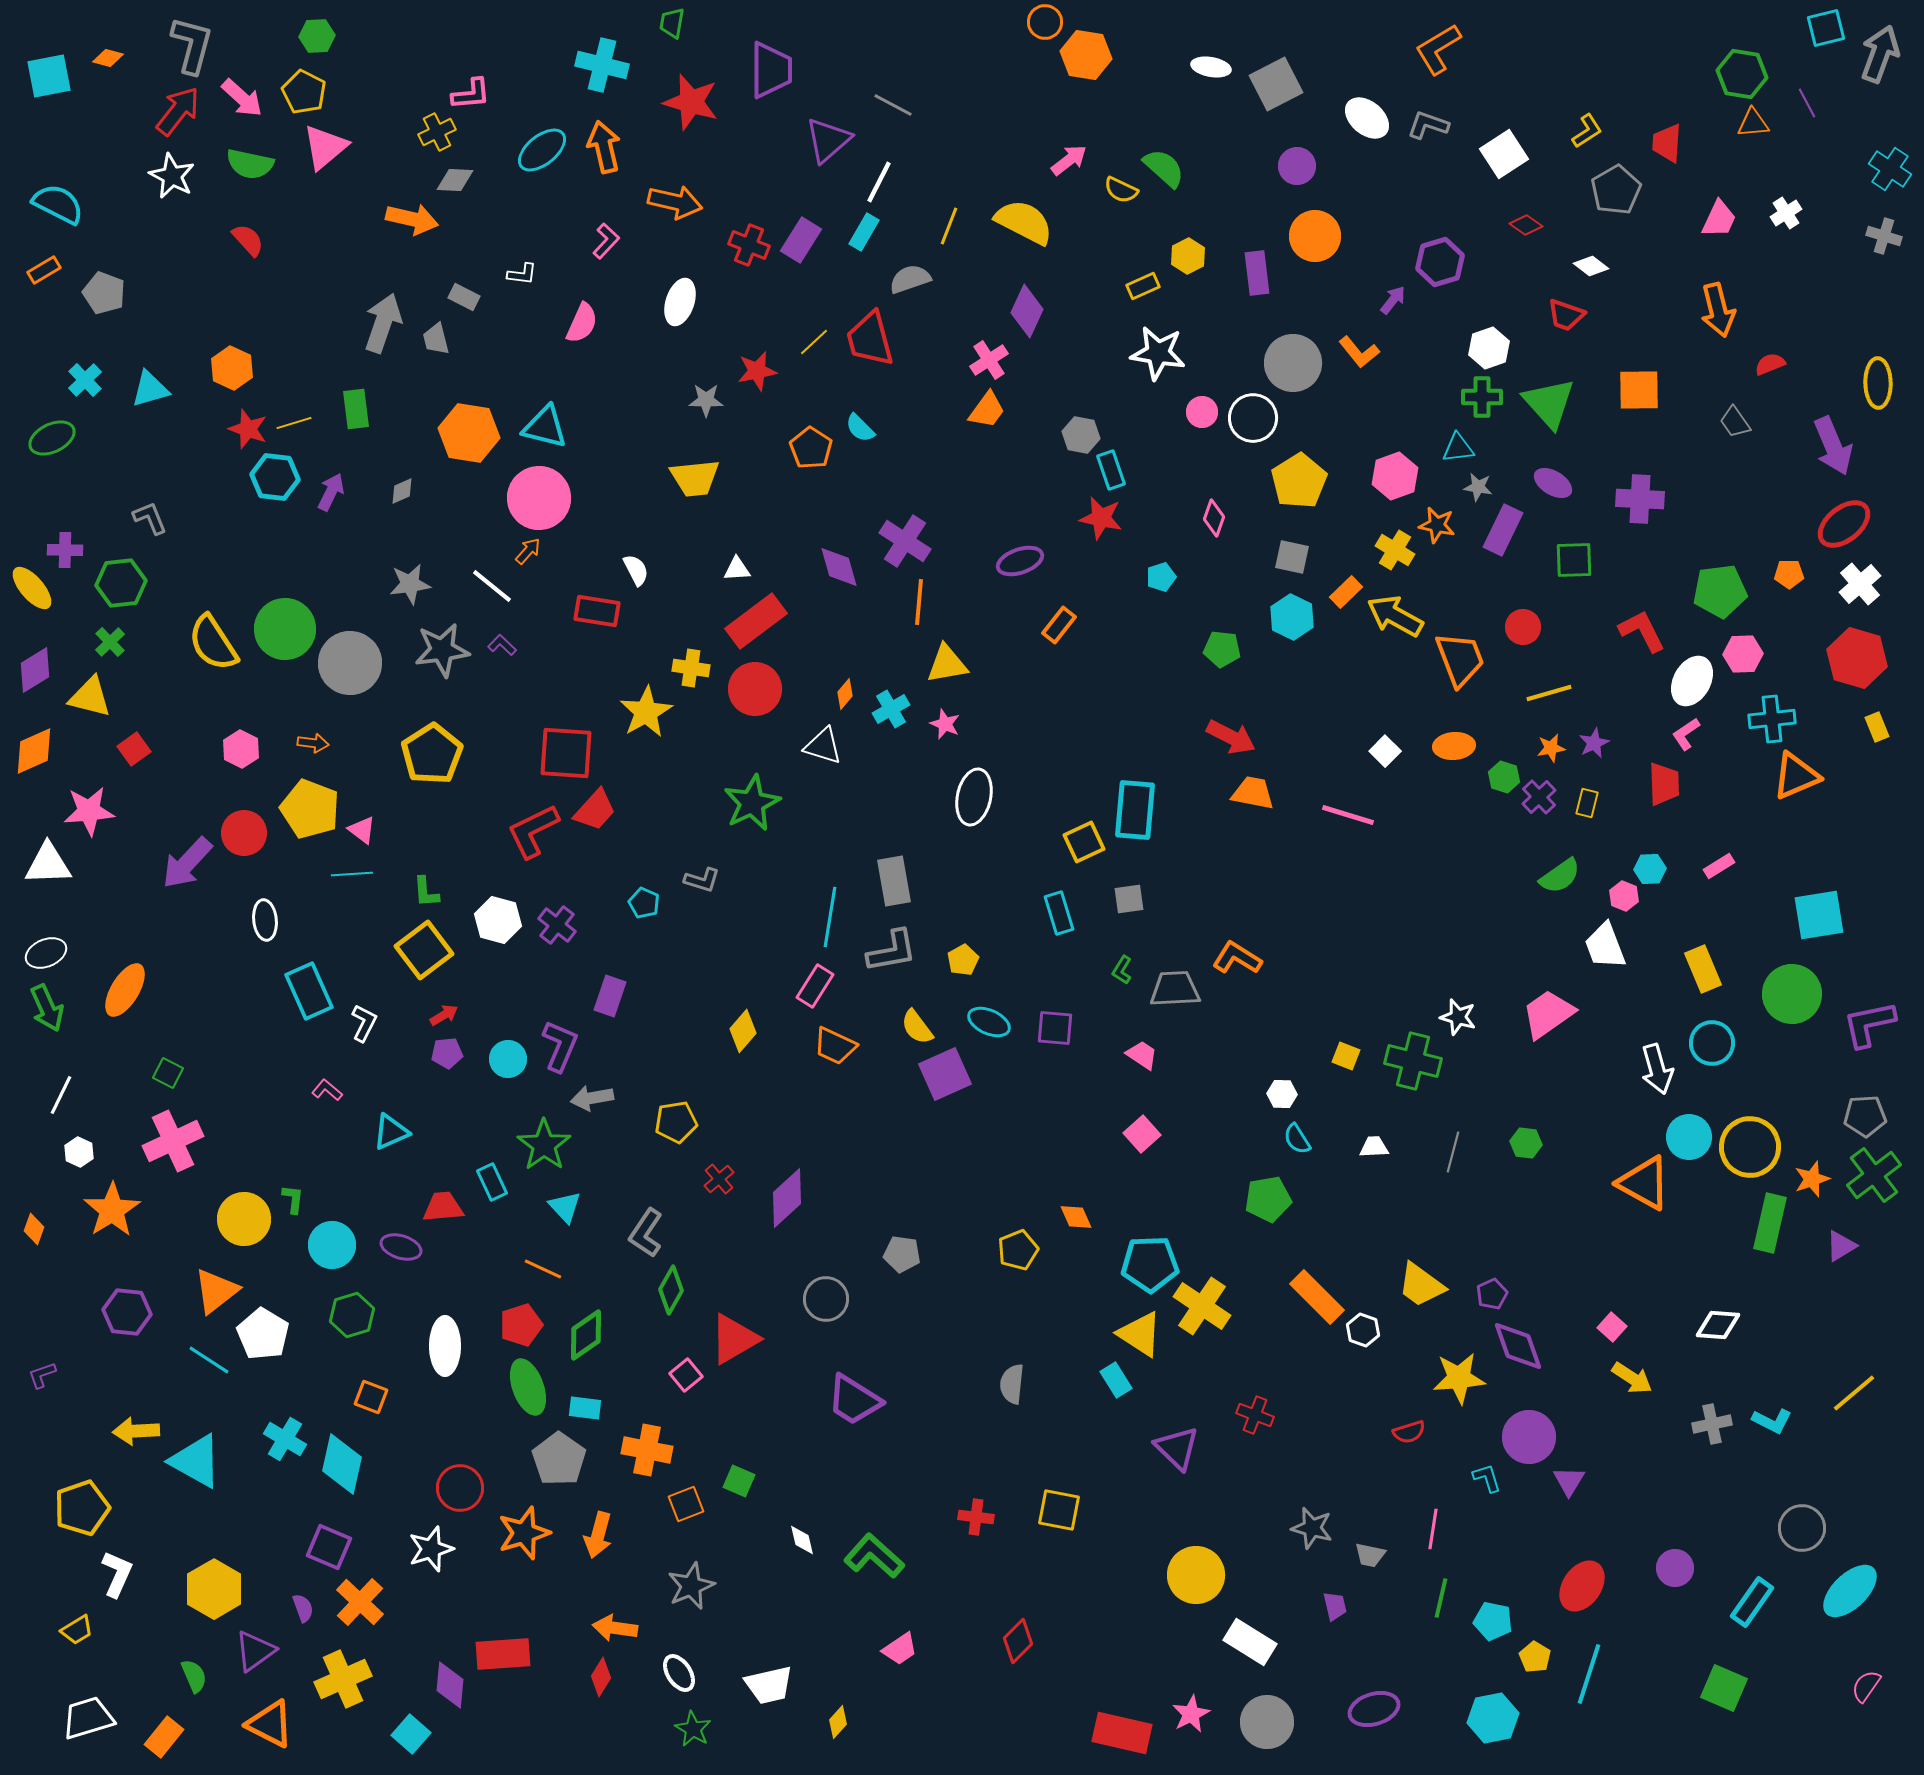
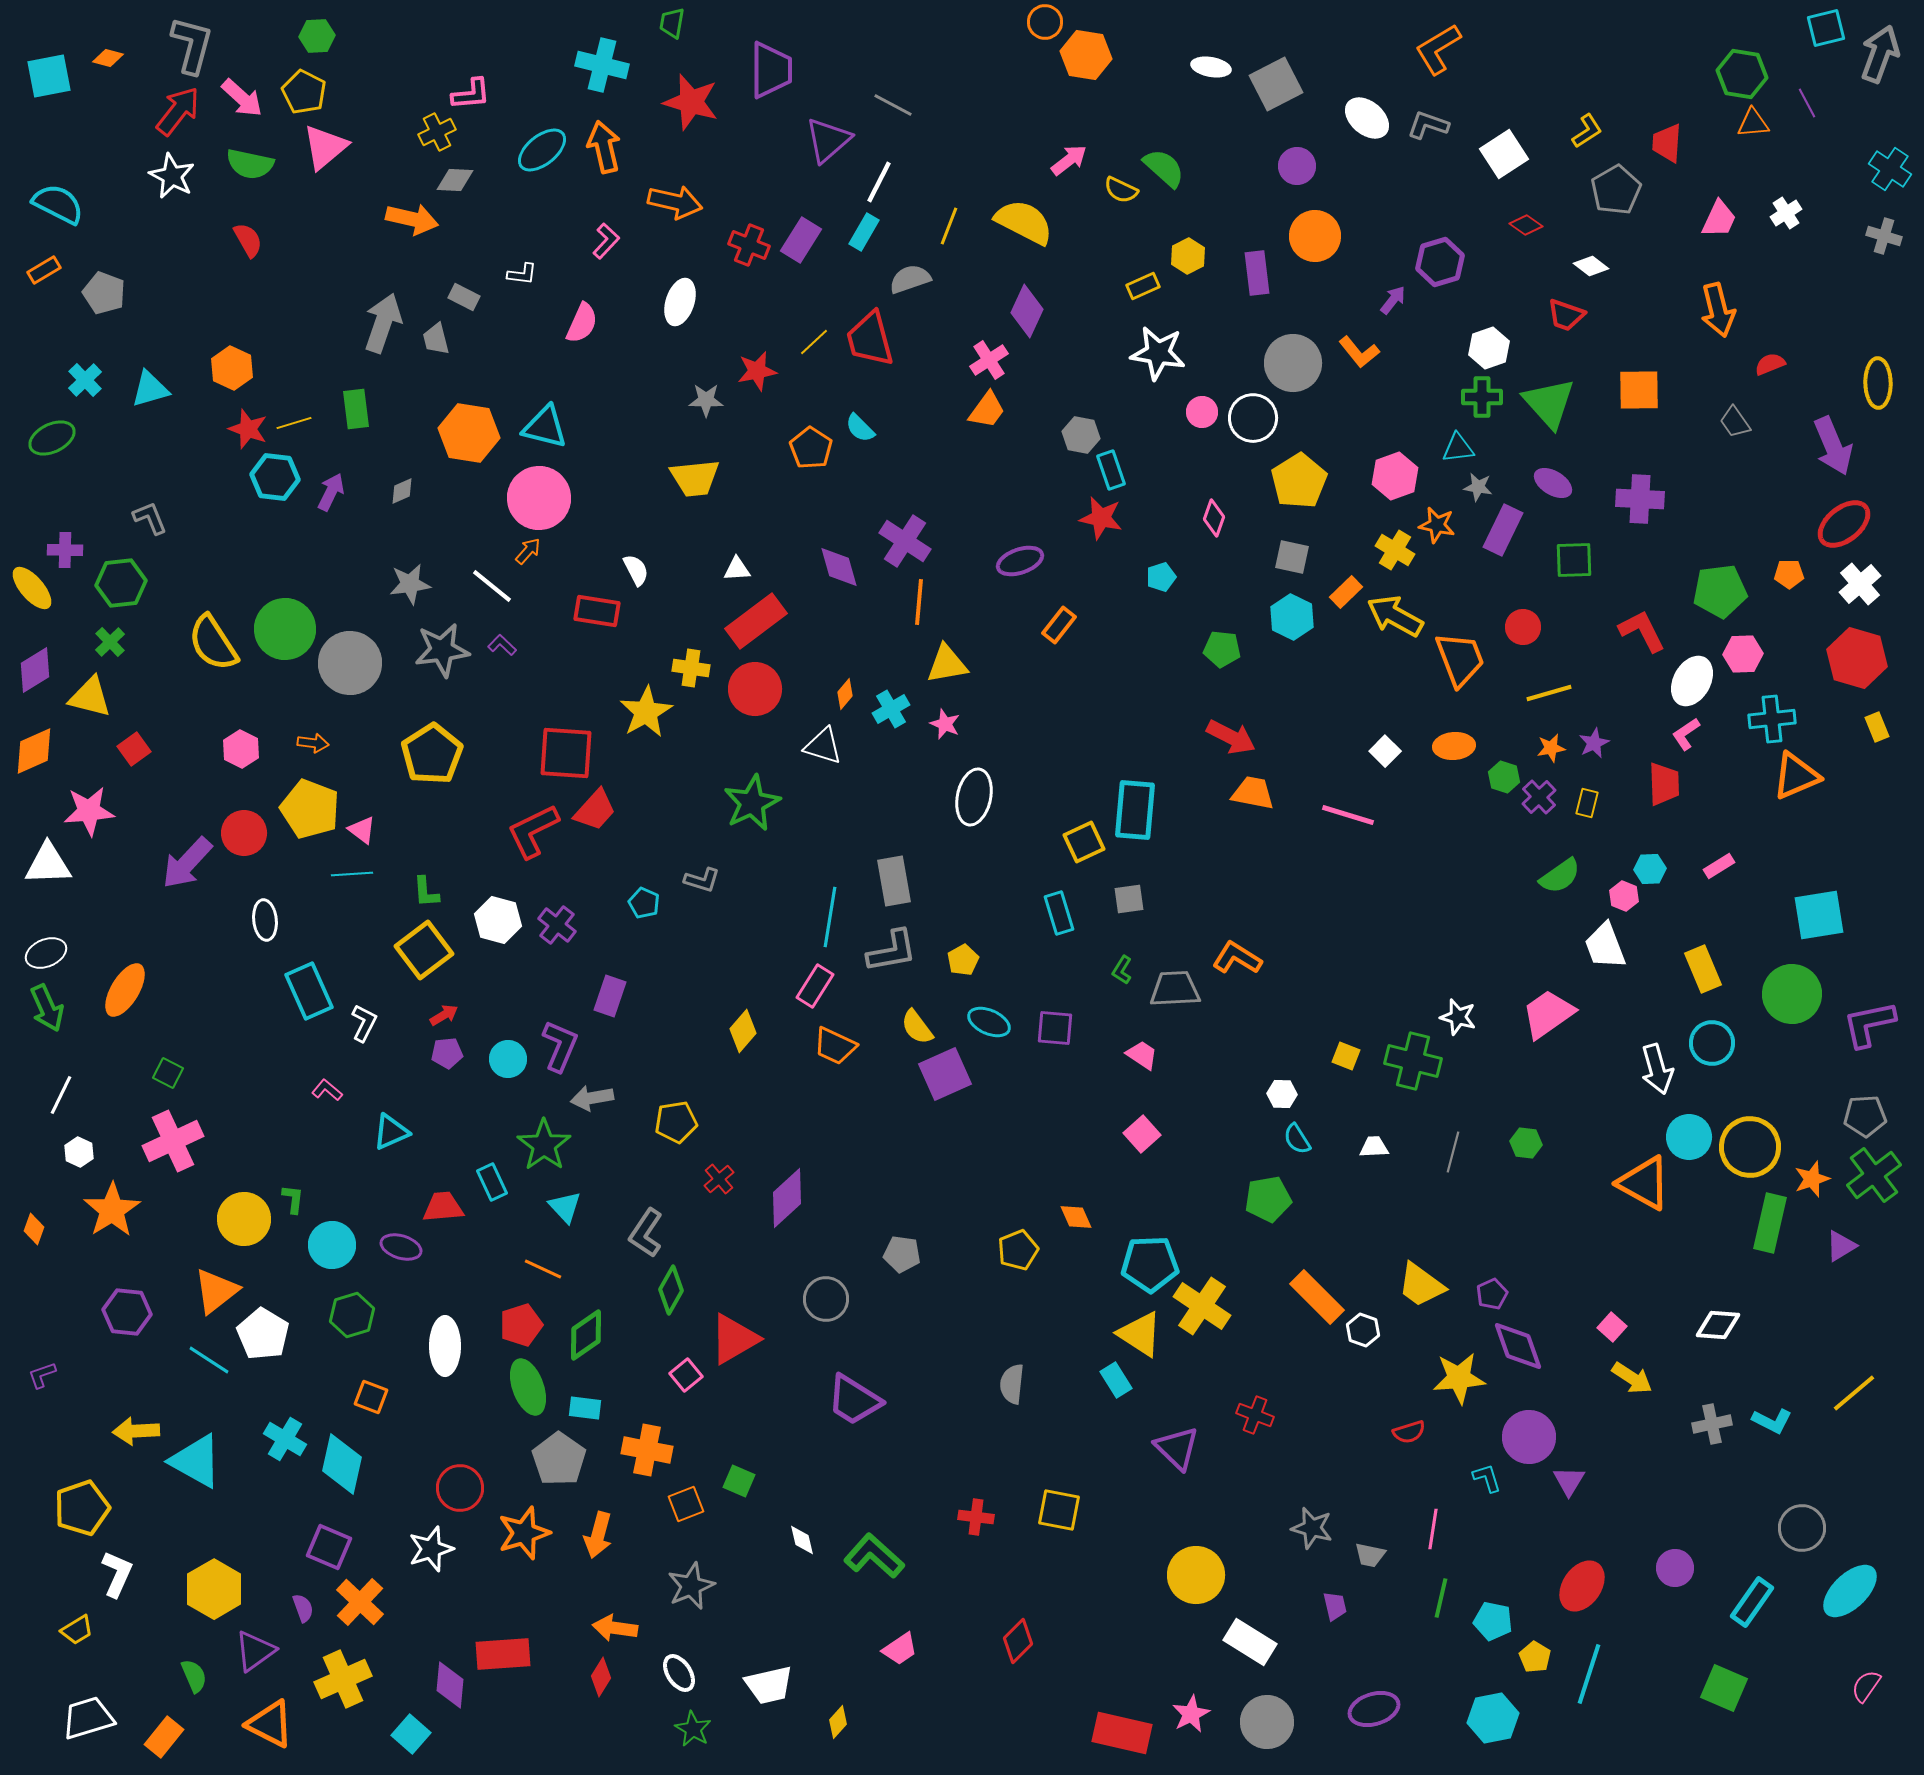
red semicircle at (248, 240): rotated 12 degrees clockwise
